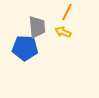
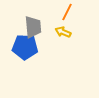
gray trapezoid: moved 4 px left
blue pentagon: moved 1 px up
